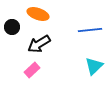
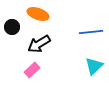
blue line: moved 1 px right, 2 px down
